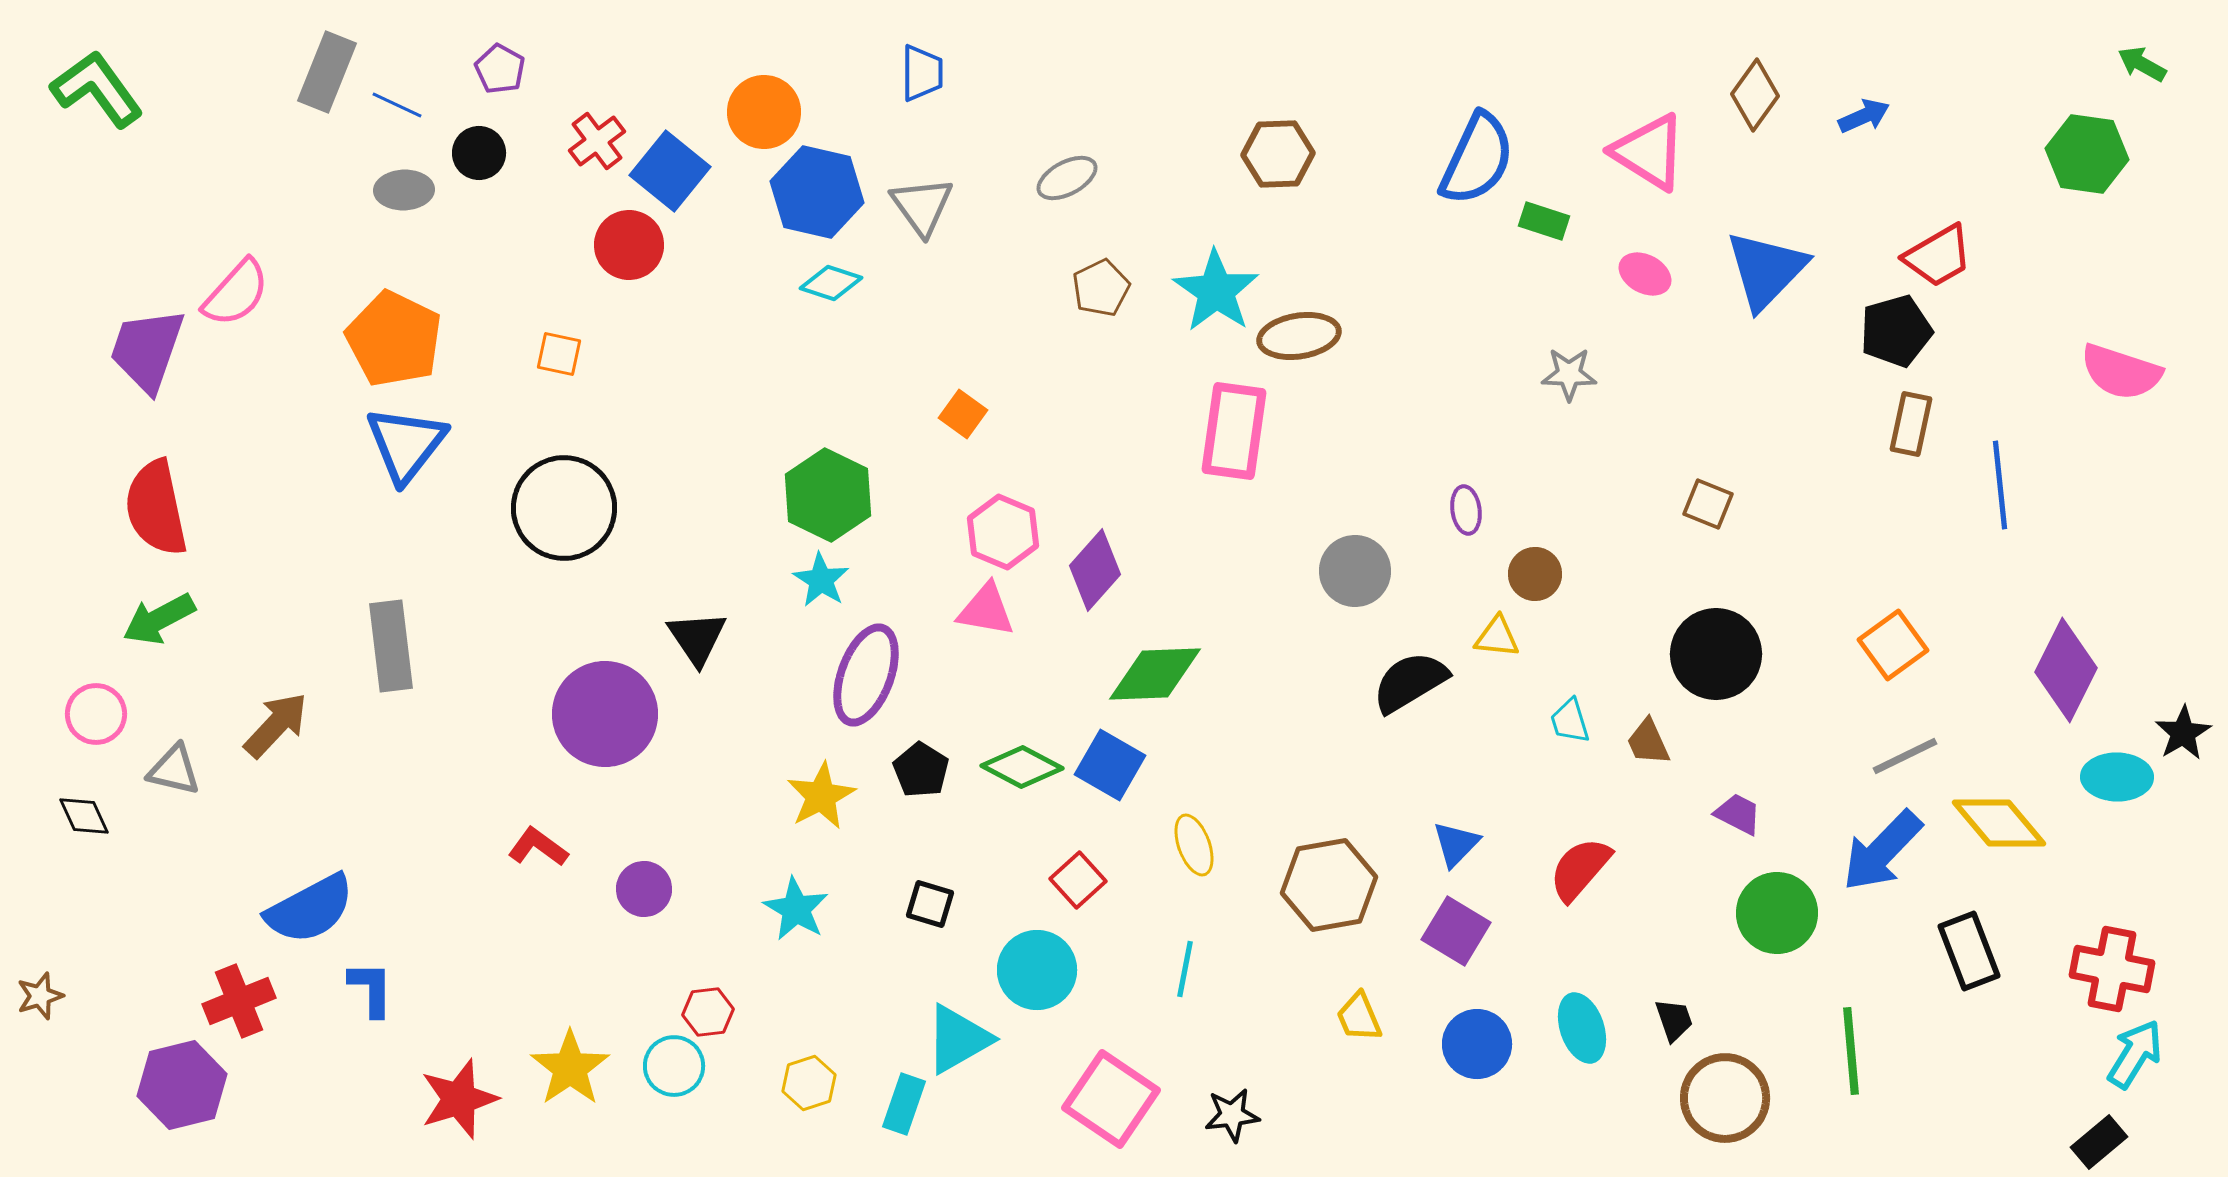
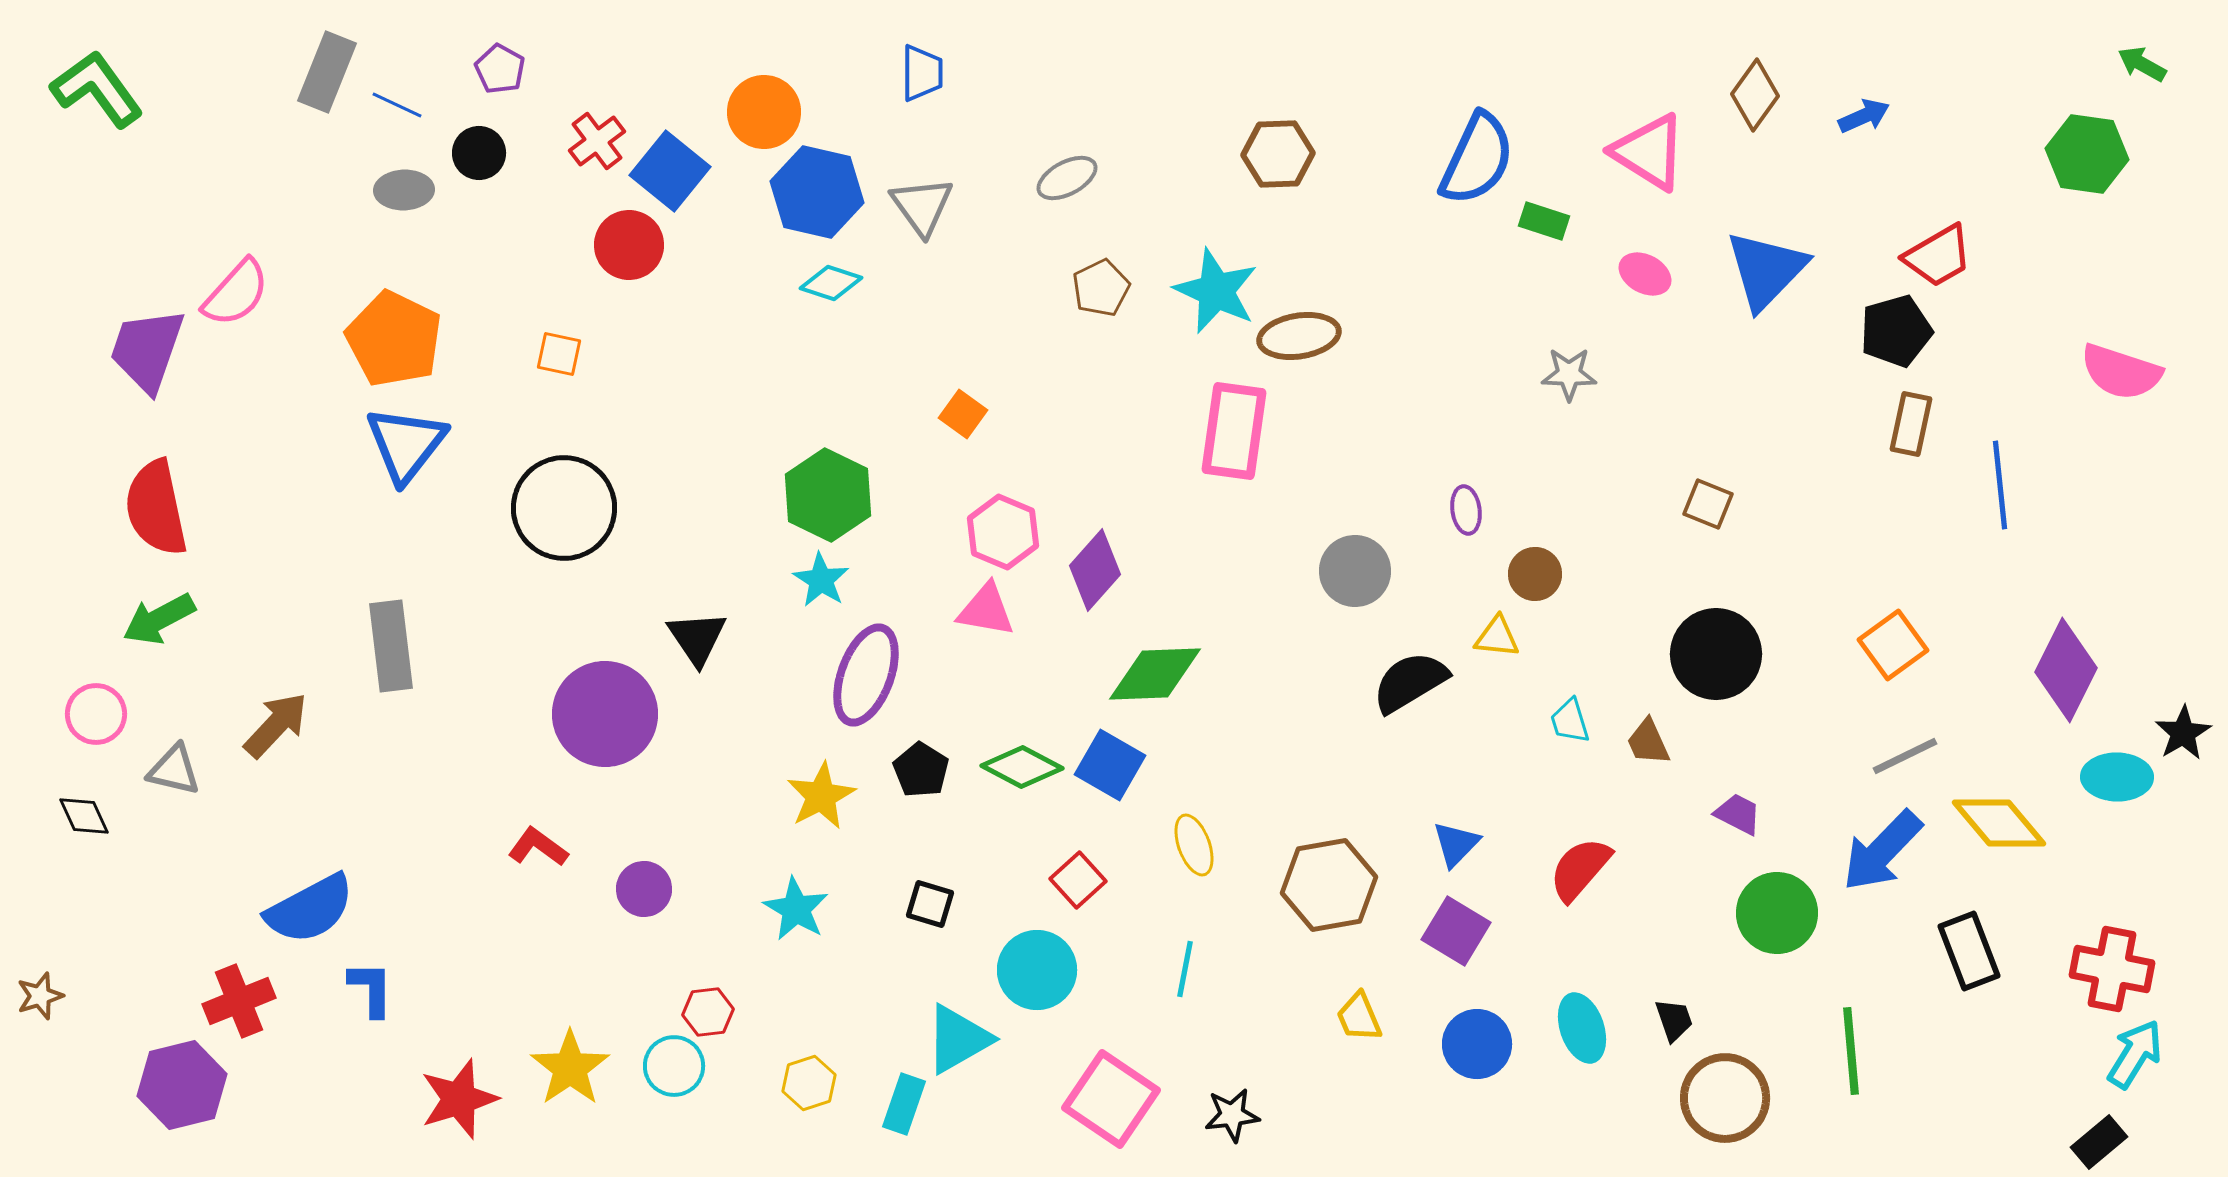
cyan star at (1216, 291): rotated 10 degrees counterclockwise
